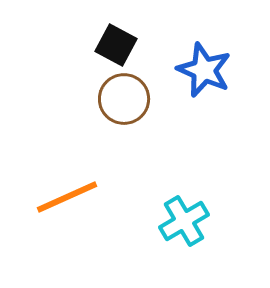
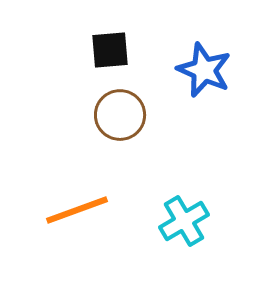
black square: moved 6 px left, 5 px down; rotated 33 degrees counterclockwise
brown circle: moved 4 px left, 16 px down
orange line: moved 10 px right, 13 px down; rotated 4 degrees clockwise
